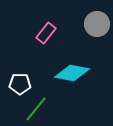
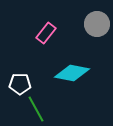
green line: rotated 68 degrees counterclockwise
